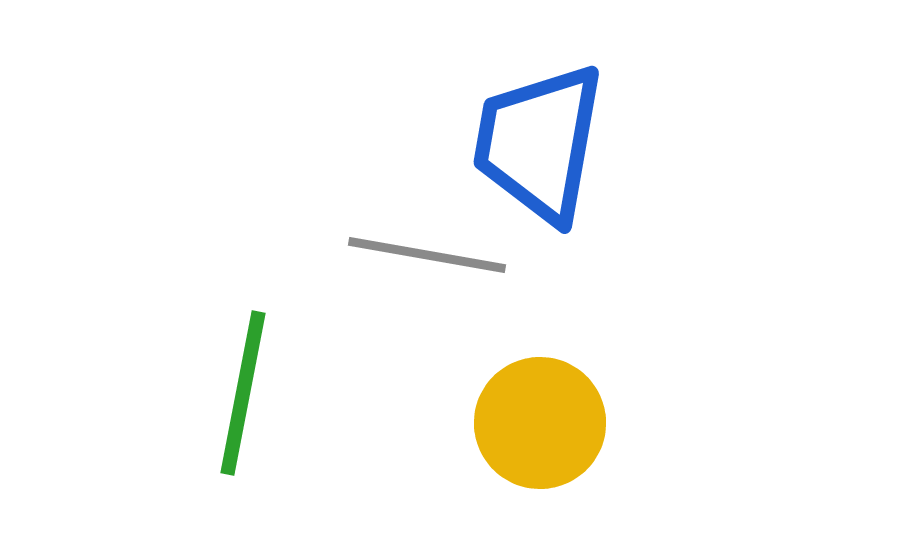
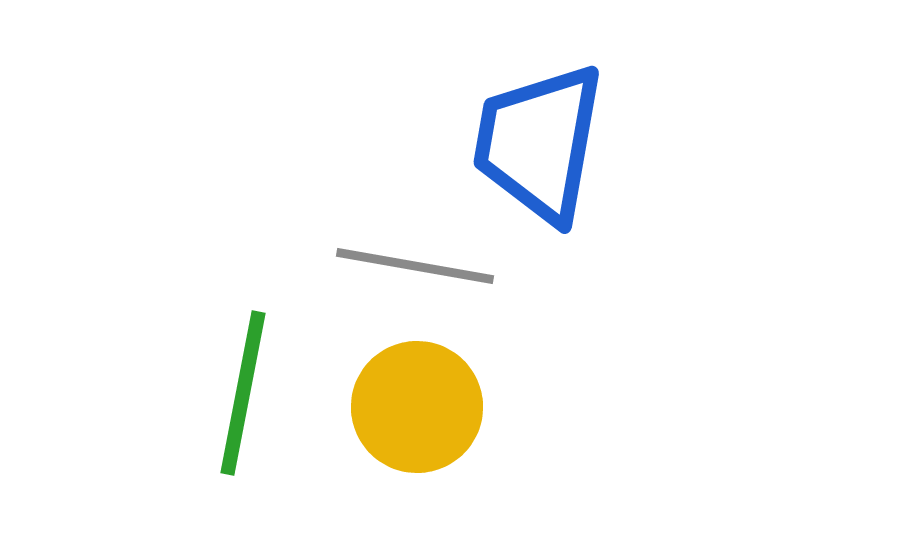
gray line: moved 12 px left, 11 px down
yellow circle: moved 123 px left, 16 px up
